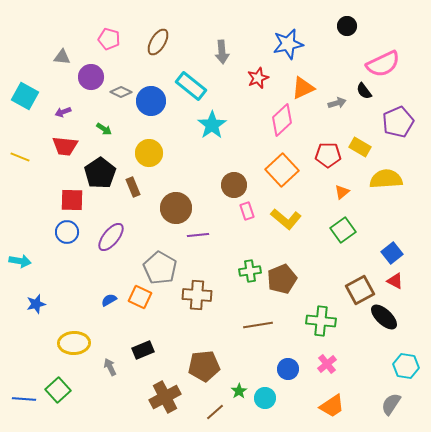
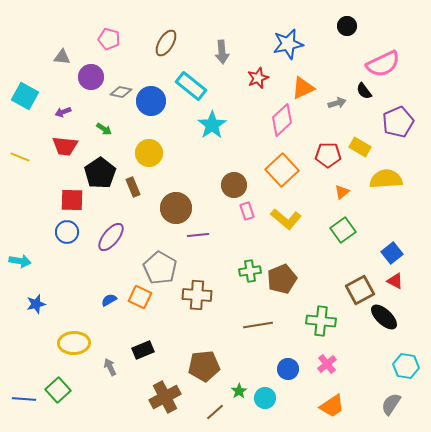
brown ellipse at (158, 42): moved 8 px right, 1 px down
gray diamond at (121, 92): rotated 15 degrees counterclockwise
